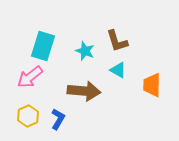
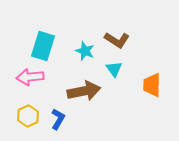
brown L-shape: moved 1 px up; rotated 40 degrees counterclockwise
cyan triangle: moved 4 px left, 1 px up; rotated 24 degrees clockwise
pink arrow: rotated 32 degrees clockwise
brown arrow: rotated 16 degrees counterclockwise
